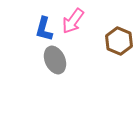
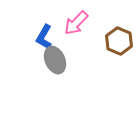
pink arrow: moved 3 px right, 2 px down; rotated 8 degrees clockwise
blue L-shape: moved 8 px down; rotated 15 degrees clockwise
